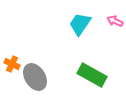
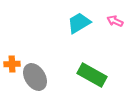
cyan trapezoid: moved 1 px left, 1 px up; rotated 25 degrees clockwise
orange cross: rotated 28 degrees counterclockwise
